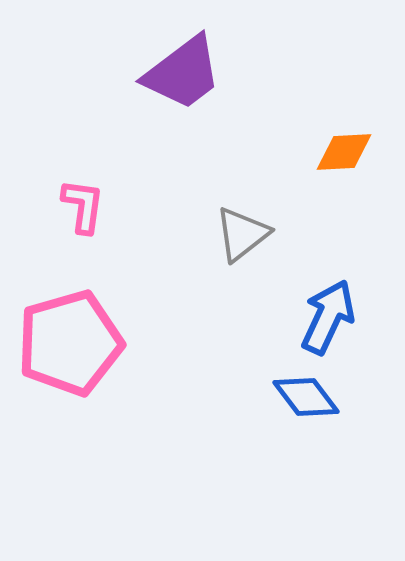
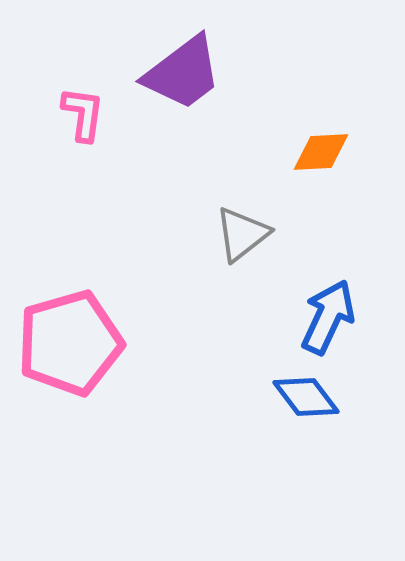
orange diamond: moved 23 px left
pink L-shape: moved 92 px up
